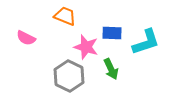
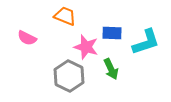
pink semicircle: moved 1 px right
